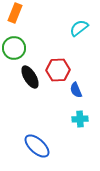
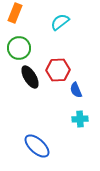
cyan semicircle: moved 19 px left, 6 px up
green circle: moved 5 px right
